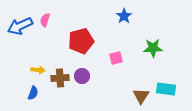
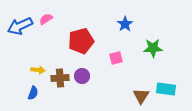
blue star: moved 1 px right, 8 px down
pink semicircle: moved 1 px right, 1 px up; rotated 40 degrees clockwise
